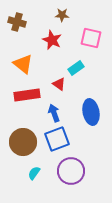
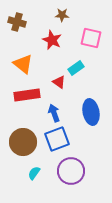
red triangle: moved 2 px up
